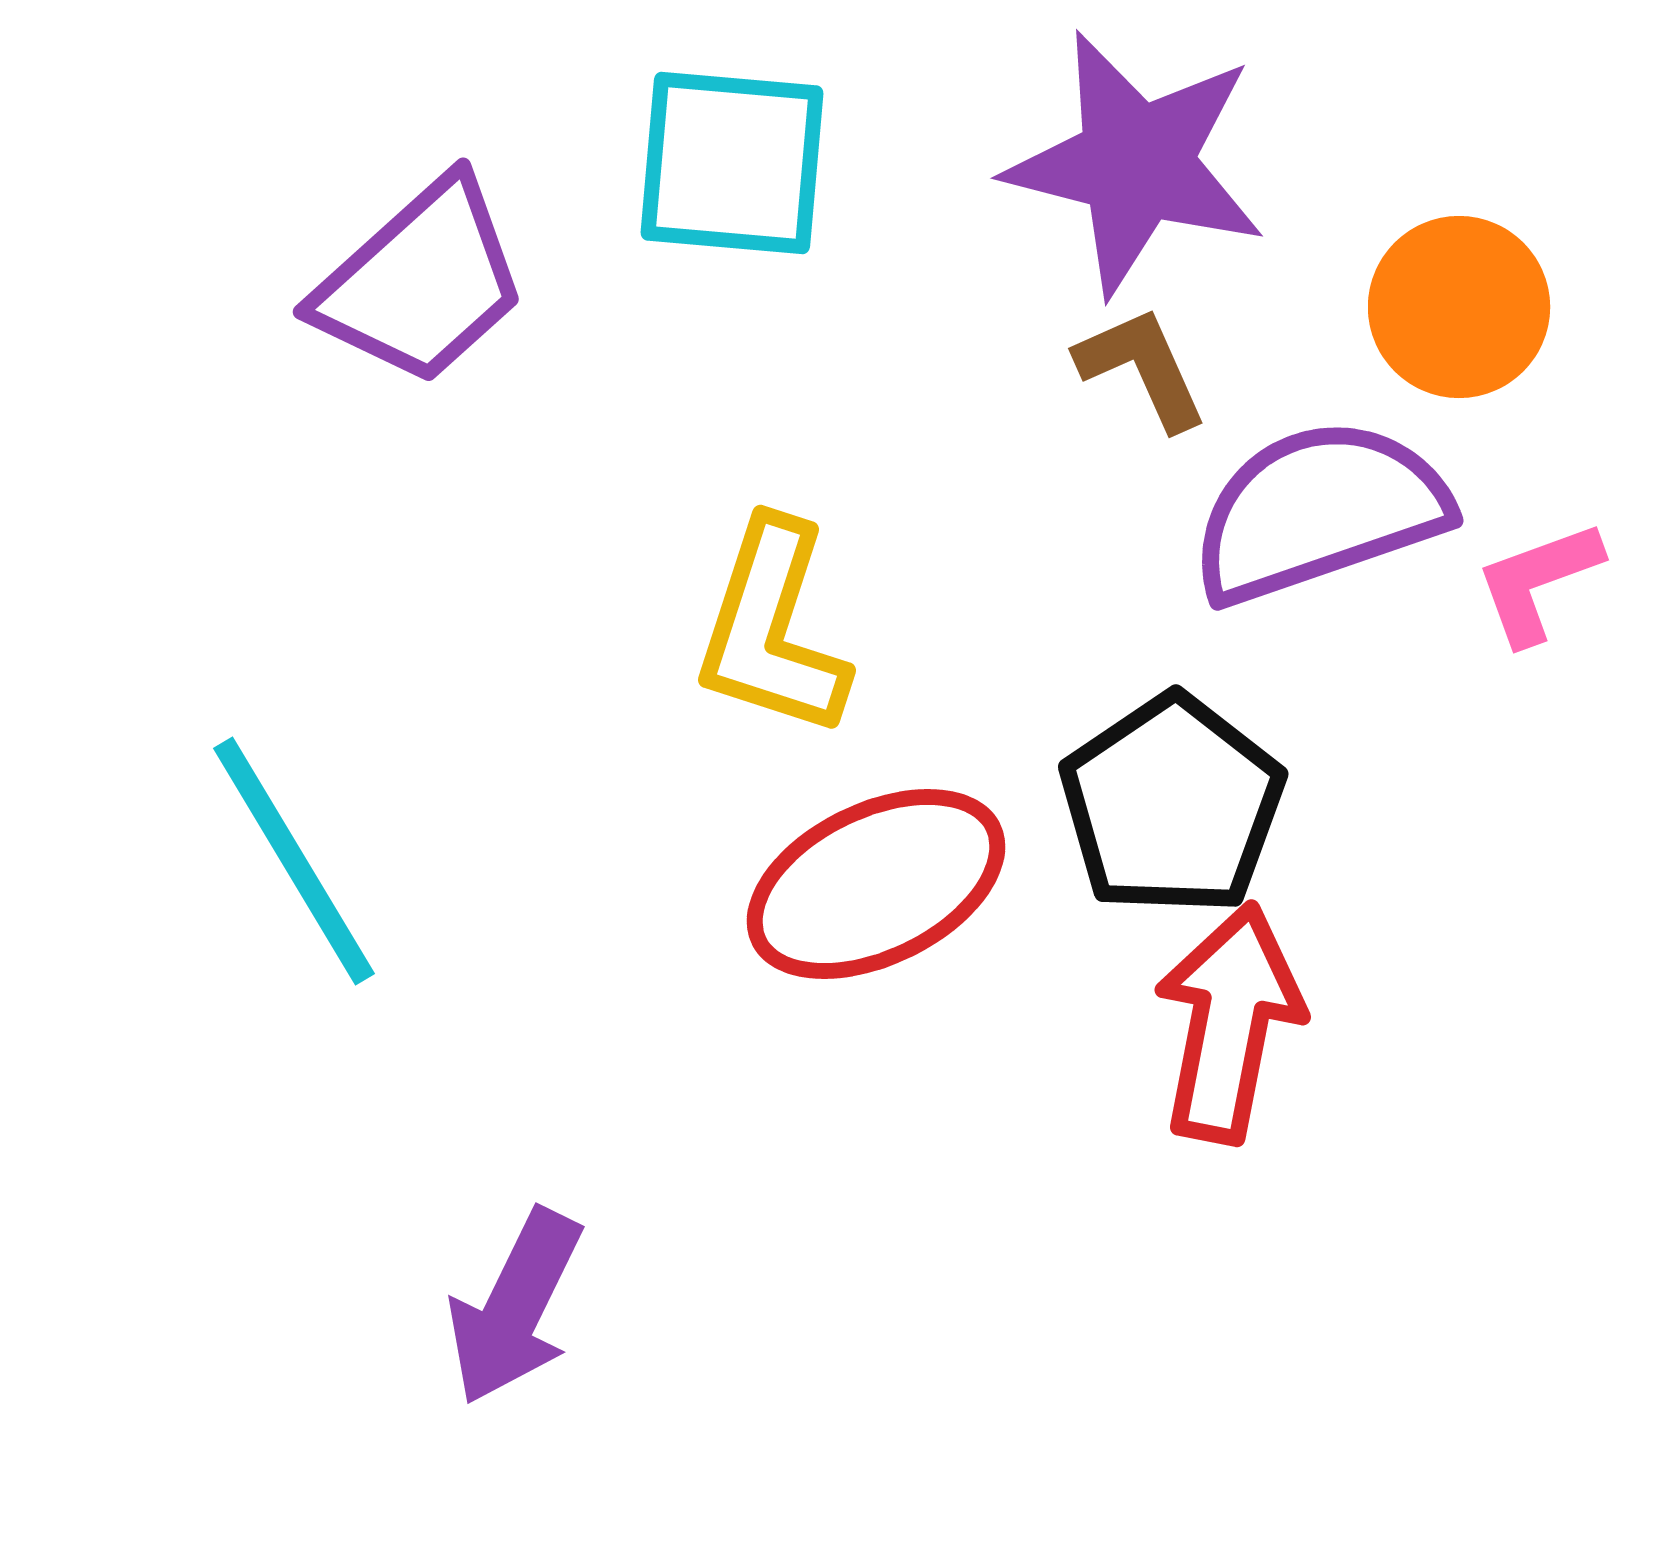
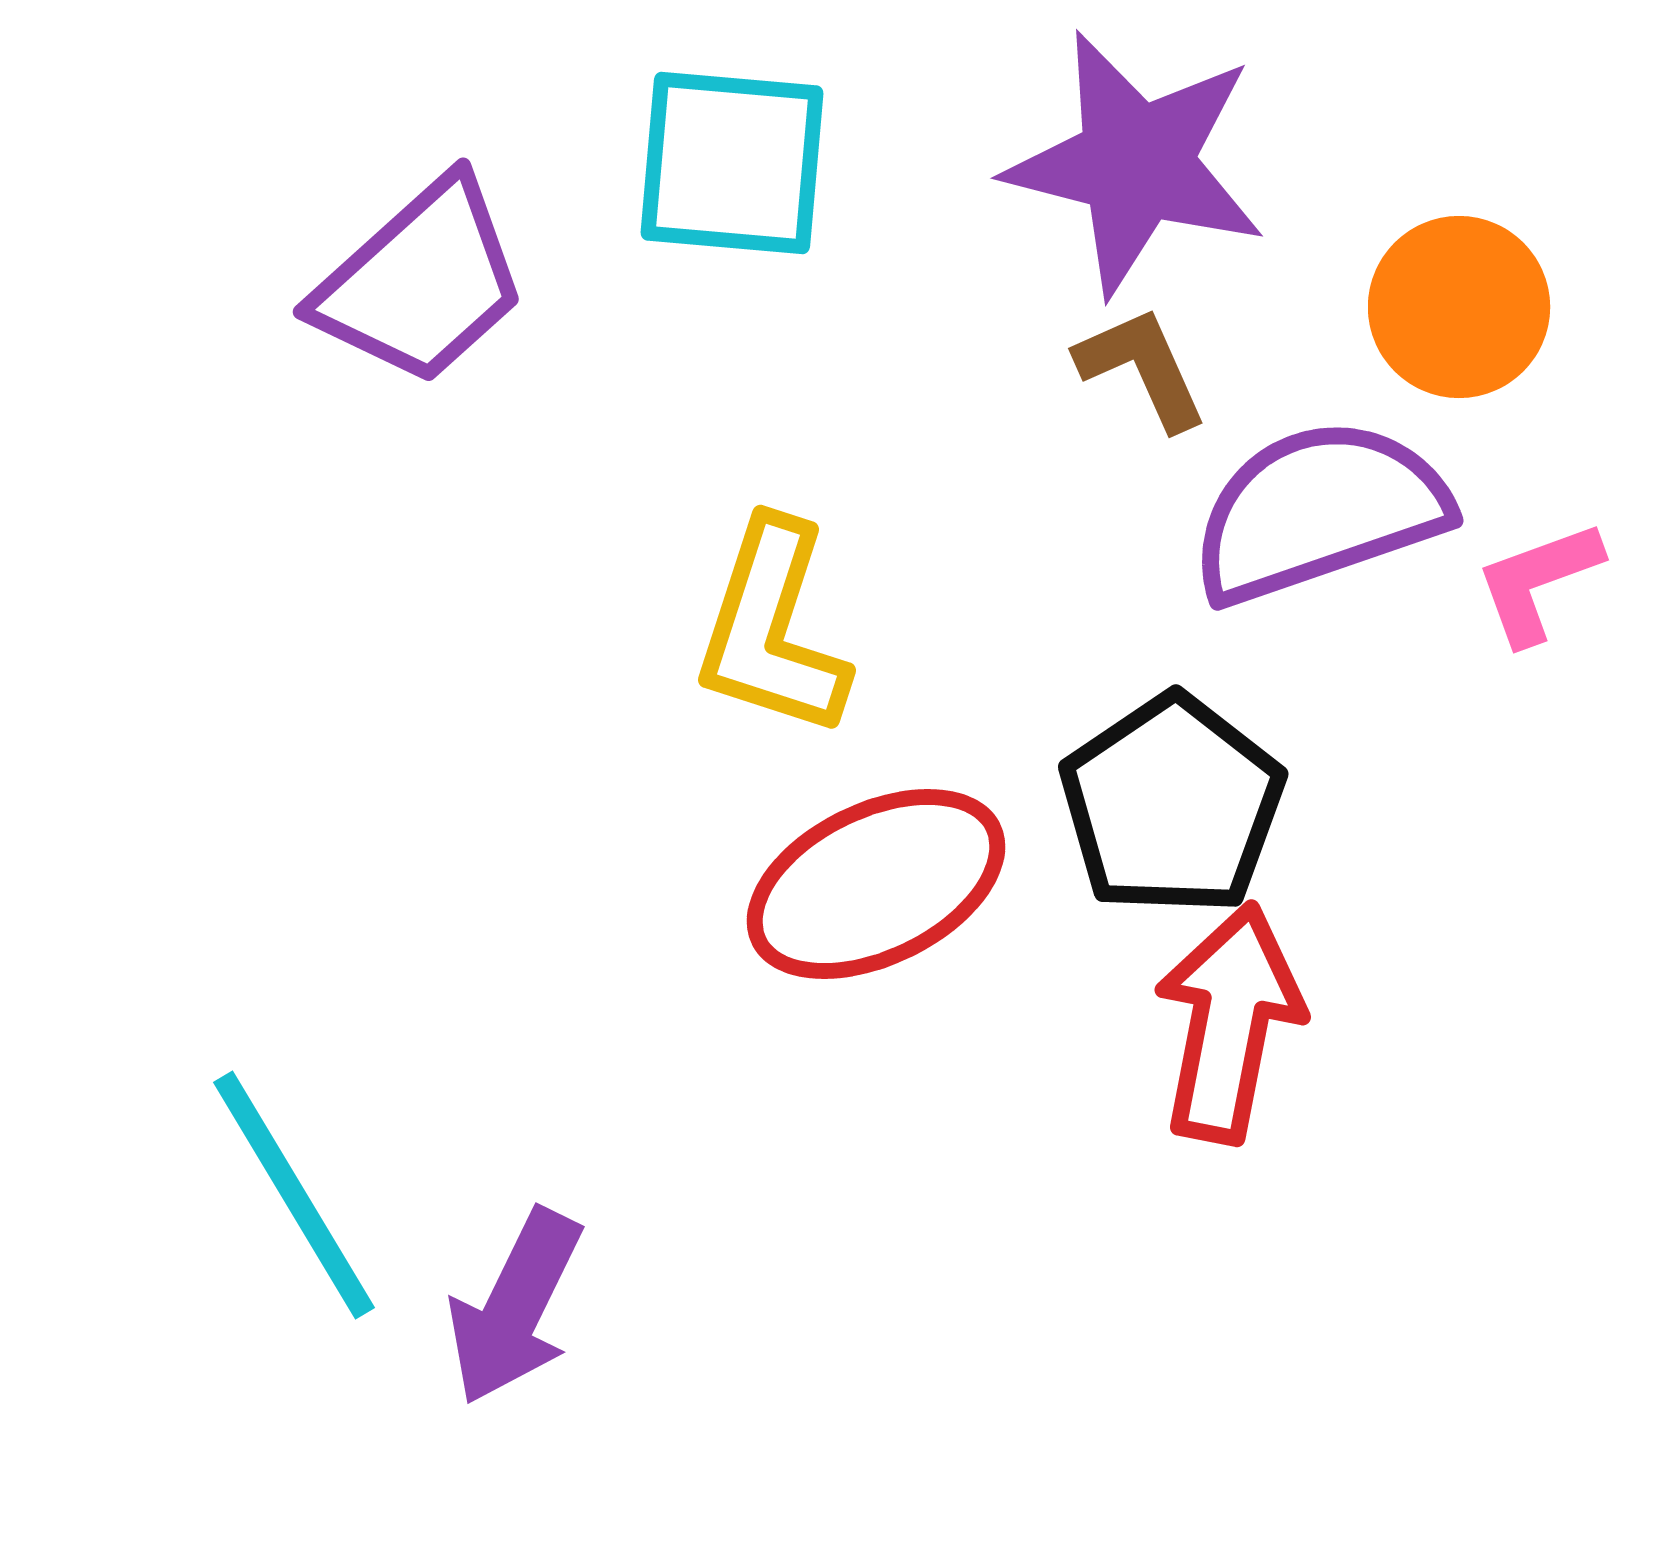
cyan line: moved 334 px down
